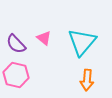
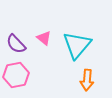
cyan triangle: moved 5 px left, 3 px down
pink hexagon: rotated 25 degrees counterclockwise
